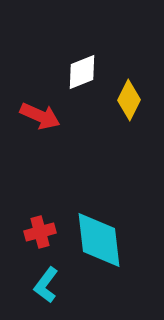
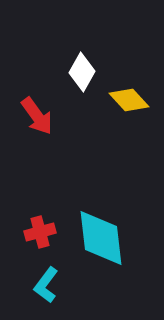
white diamond: rotated 39 degrees counterclockwise
yellow diamond: rotated 69 degrees counterclockwise
red arrow: moved 3 px left; rotated 30 degrees clockwise
cyan diamond: moved 2 px right, 2 px up
